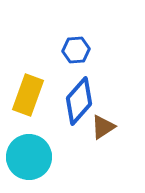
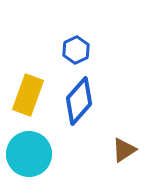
blue hexagon: rotated 20 degrees counterclockwise
brown triangle: moved 21 px right, 23 px down
cyan circle: moved 3 px up
